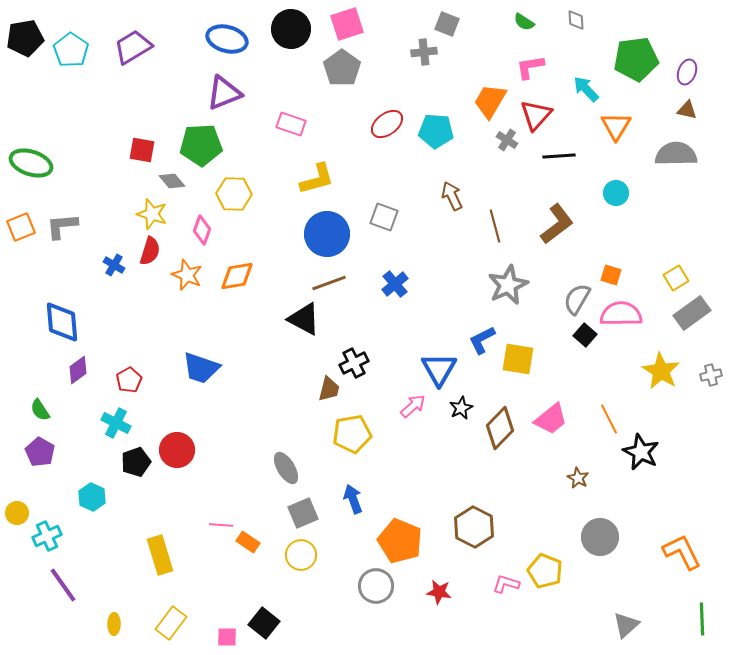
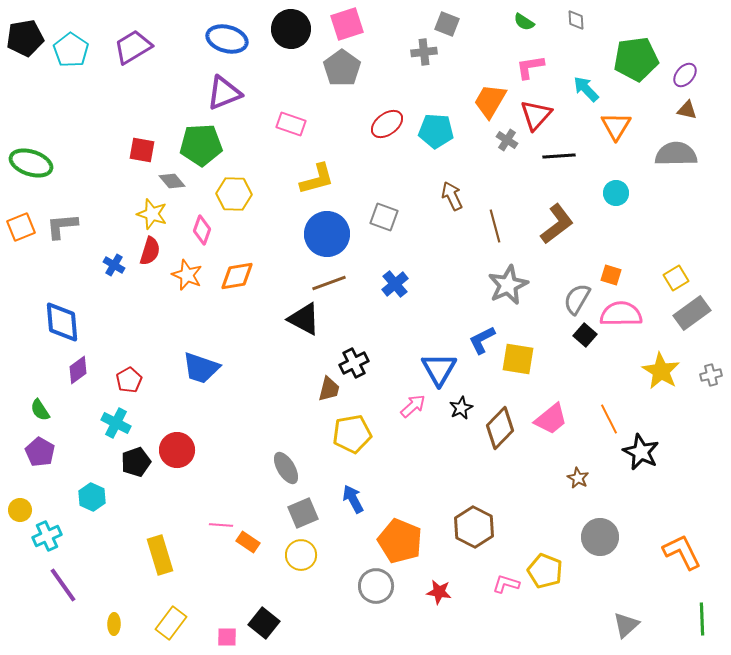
purple ellipse at (687, 72): moved 2 px left, 3 px down; rotated 20 degrees clockwise
blue arrow at (353, 499): rotated 8 degrees counterclockwise
yellow circle at (17, 513): moved 3 px right, 3 px up
